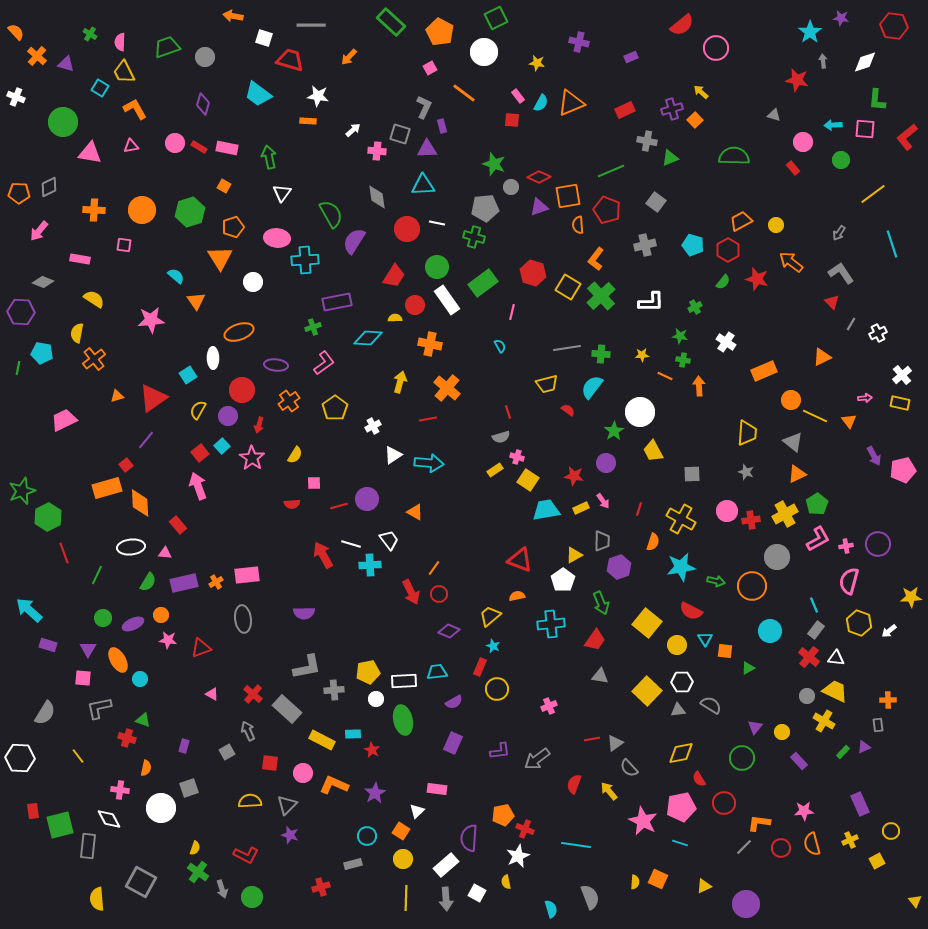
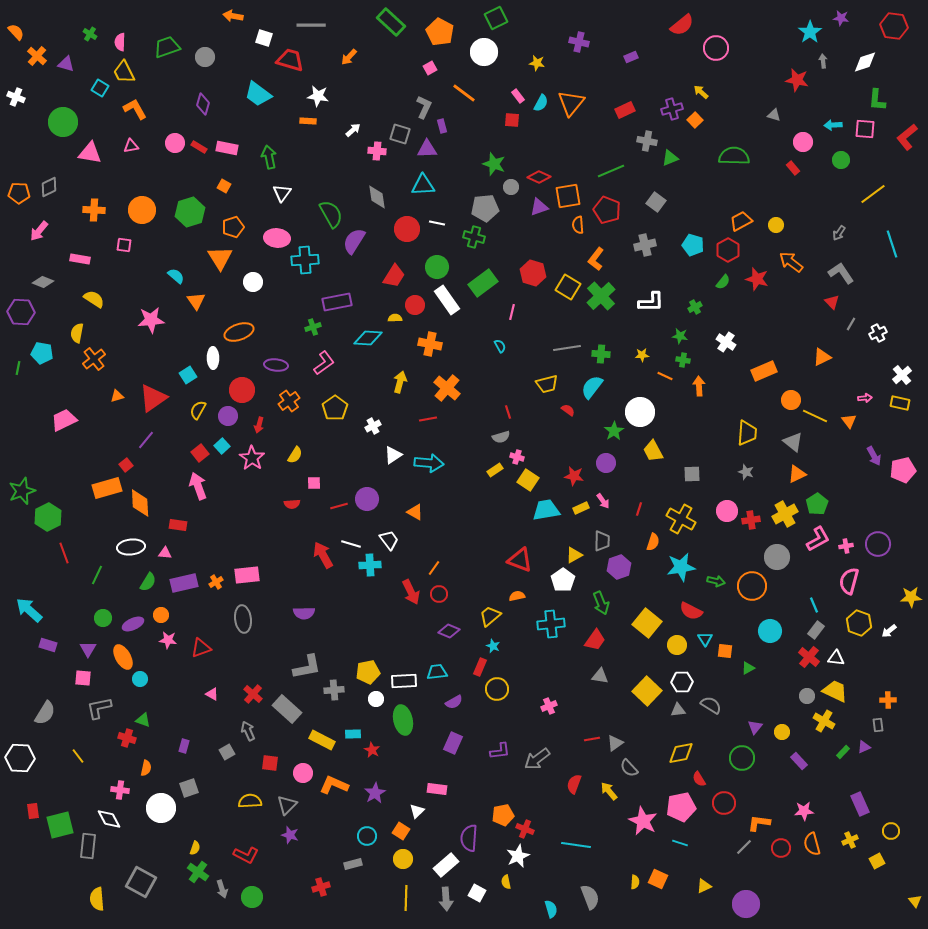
orange triangle at (571, 103): rotated 28 degrees counterclockwise
red rectangle at (178, 525): rotated 42 degrees counterclockwise
orange ellipse at (118, 660): moved 5 px right, 3 px up
